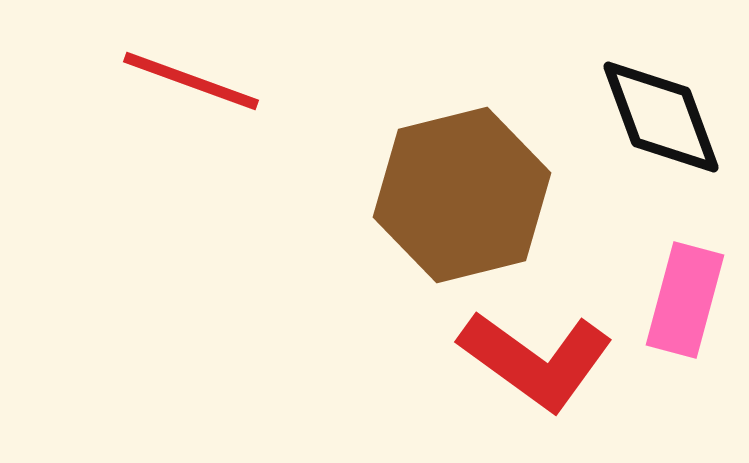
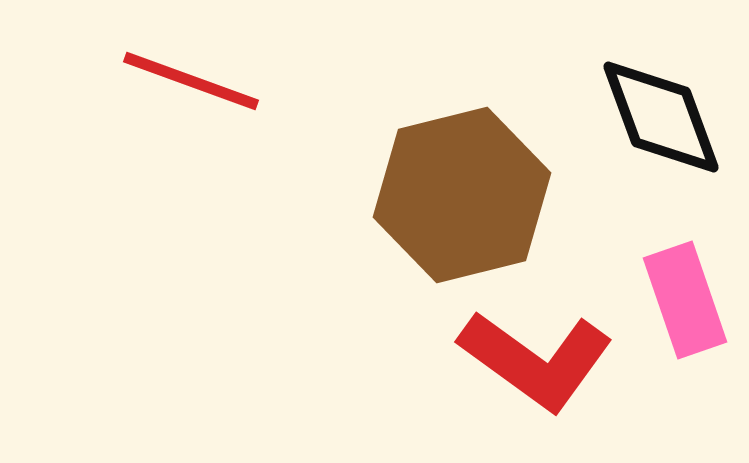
pink rectangle: rotated 34 degrees counterclockwise
